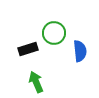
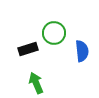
blue semicircle: moved 2 px right
green arrow: moved 1 px down
